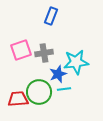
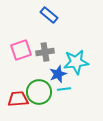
blue rectangle: moved 2 px left, 1 px up; rotated 72 degrees counterclockwise
gray cross: moved 1 px right, 1 px up
